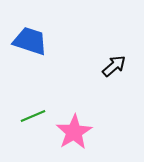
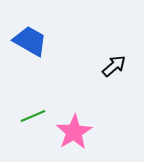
blue trapezoid: rotated 12 degrees clockwise
